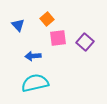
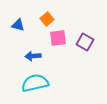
blue triangle: rotated 32 degrees counterclockwise
purple square: rotated 12 degrees counterclockwise
